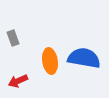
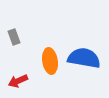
gray rectangle: moved 1 px right, 1 px up
